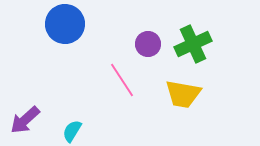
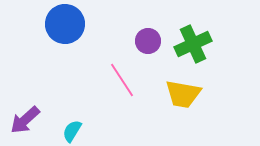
purple circle: moved 3 px up
